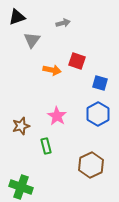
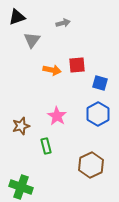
red square: moved 4 px down; rotated 24 degrees counterclockwise
